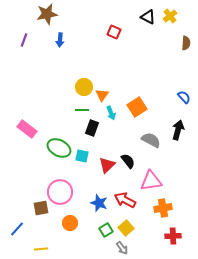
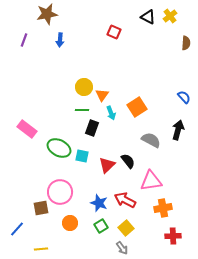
green square: moved 5 px left, 4 px up
